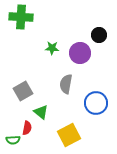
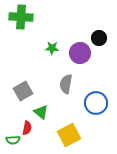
black circle: moved 3 px down
